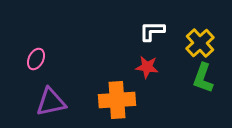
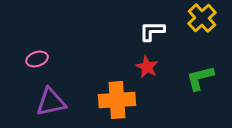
yellow cross: moved 2 px right, 25 px up
pink ellipse: moved 1 px right; rotated 45 degrees clockwise
red star: rotated 20 degrees clockwise
green L-shape: moved 3 px left; rotated 56 degrees clockwise
